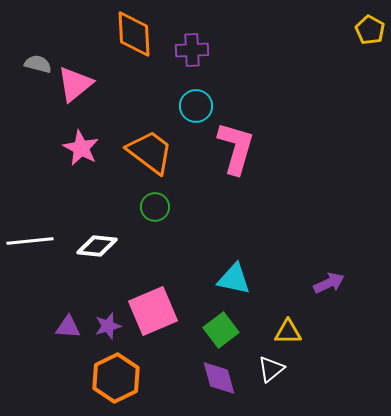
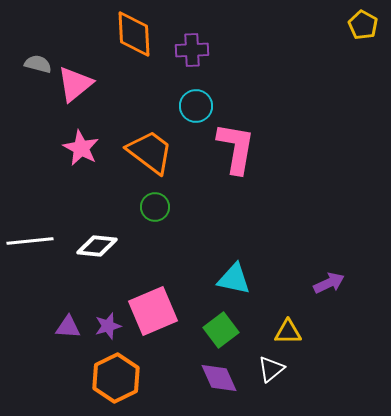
yellow pentagon: moved 7 px left, 5 px up
pink L-shape: rotated 6 degrees counterclockwise
purple diamond: rotated 9 degrees counterclockwise
